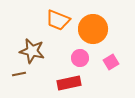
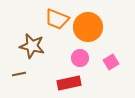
orange trapezoid: moved 1 px left, 1 px up
orange circle: moved 5 px left, 2 px up
brown star: moved 5 px up
